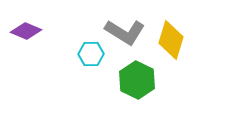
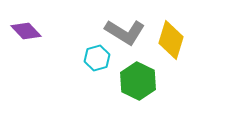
purple diamond: rotated 24 degrees clockwise
cyan hexagon: moved 6 px right, 4 px down; rotated 15 degrees counterclockwise
green hexagon: moved 1 px right, 1 px down
